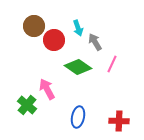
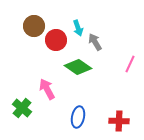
red circle: moved 2 px right
pink line: moved 18 px right
green cross: moved 5 px left, 3 px down
